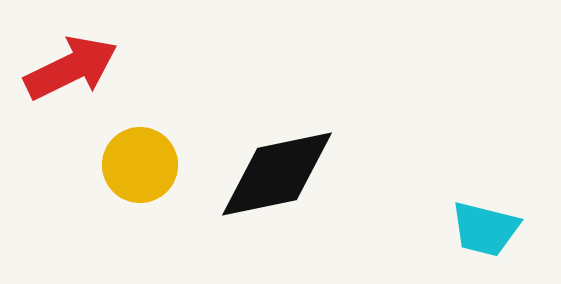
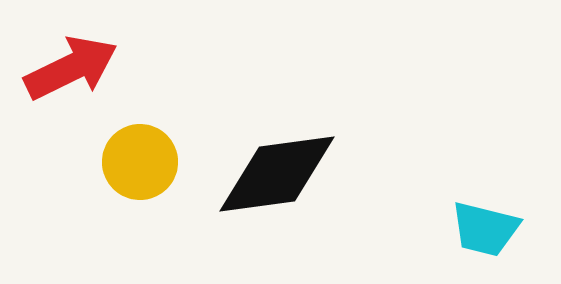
yellow circle: moved 3 px up
black diamond: rotated 4 degrees clockwise
